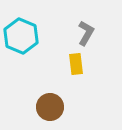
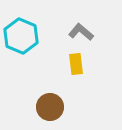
gray L-shape: moved 5 px left, 1 px up; rotated 80 degrees counterclockwise
